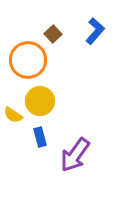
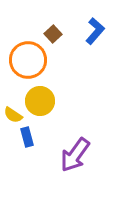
blue rectangle: moved 13 px left
